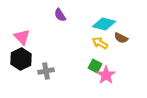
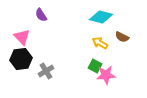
purple semicircle: moved 19 px left
cyan diamond: moved 3 px left, 7 px up
brown semicircle: moved 1 px right, 1 px up
black hexagon: rotated 20 degrees clockwise
gray cross: rotated 21 degrees counterclockwise
pink star: rotated 30 degrees clockwise
